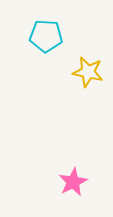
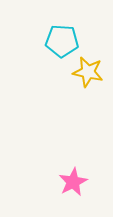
cyan pentagon: moved 16 px right, 5 px down
